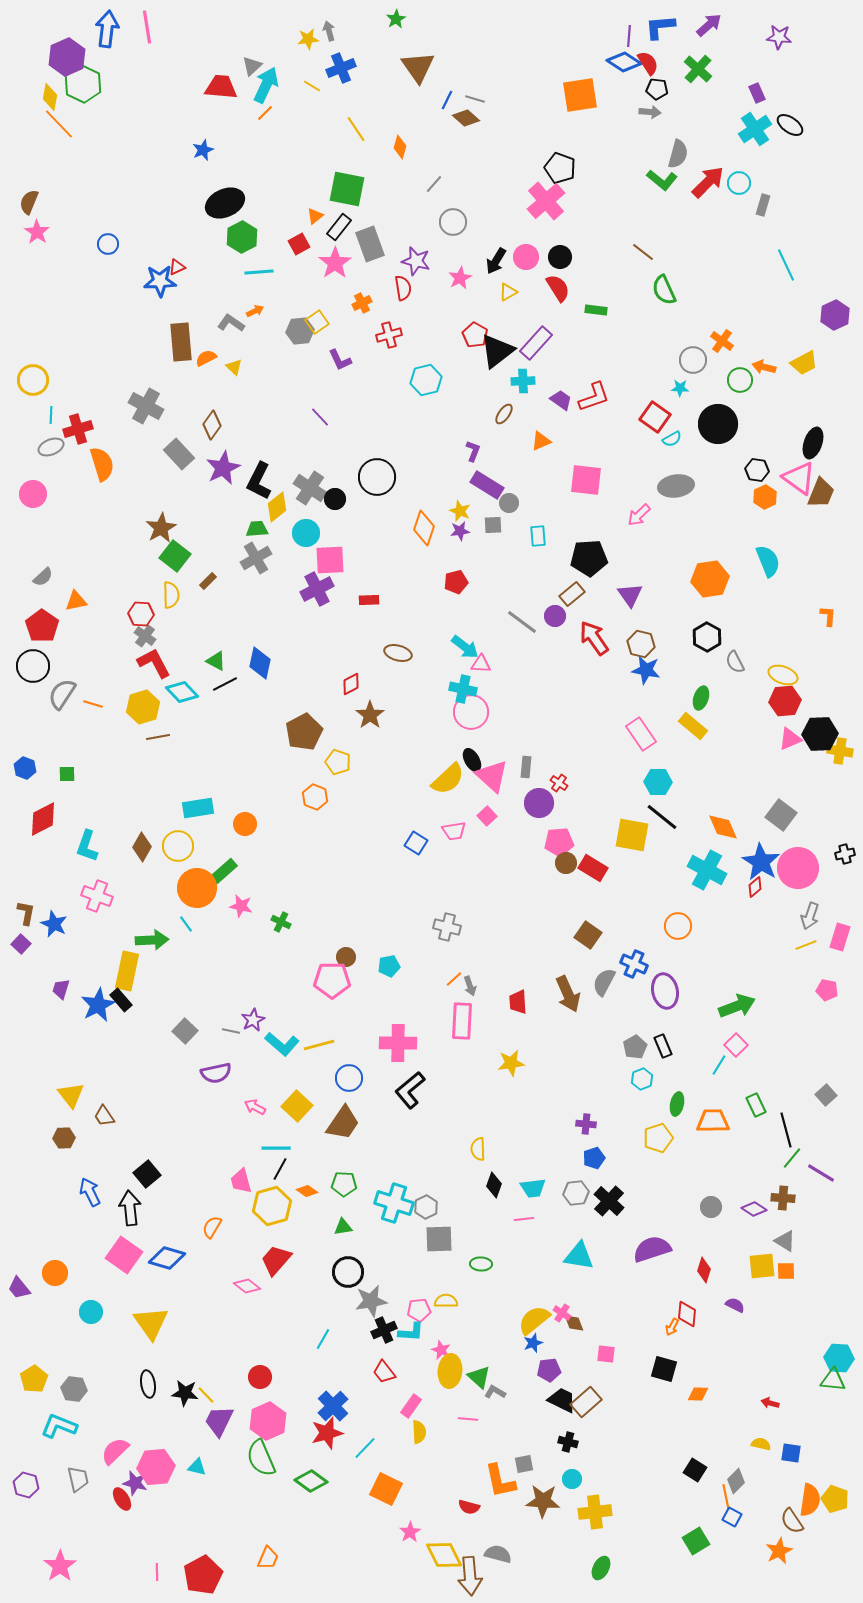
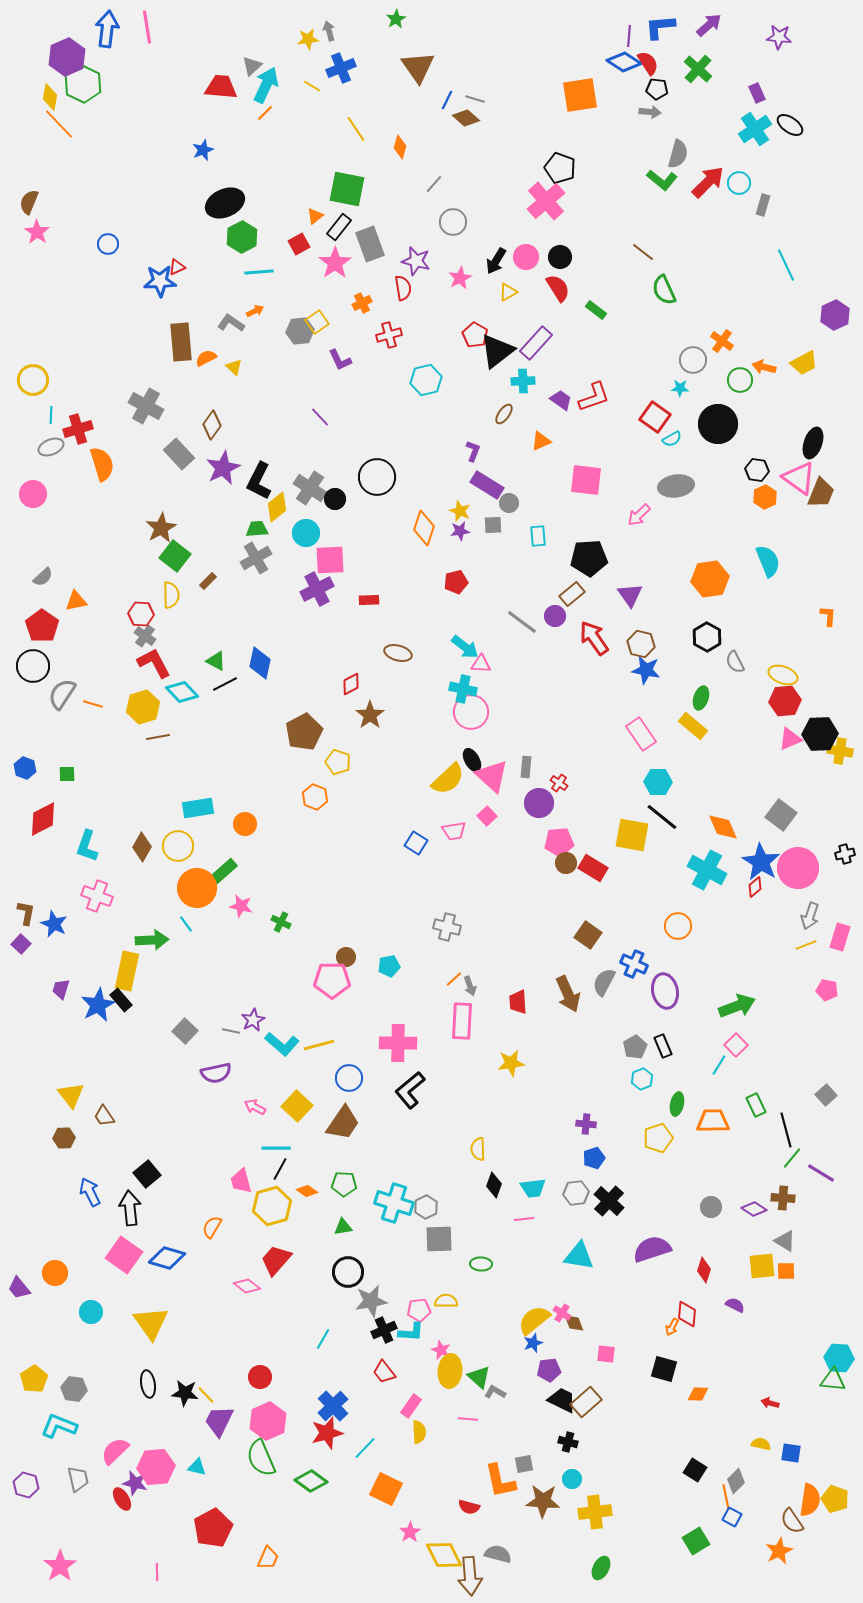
green rectangle at (596, 310): rotated 30 degrees clockwise
red pentagon at (203, 1575): moved 10 px right, 47 px up
